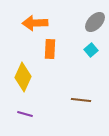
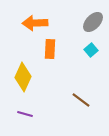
gray ellipse: moved 2 px left
brown line: rotated 30 degrees clockwise
